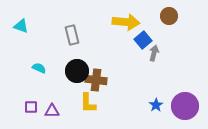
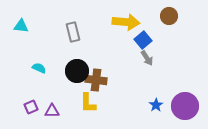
cyan triangle: rotated 14 degrees counterclockwise
gray rectangle: moved 1 px right, 3 px up
gray arrow: moved 7 px left, 5 px down; rotated 133 degrees clockwise
purple square: rotated 24 degrees counterclockwise
